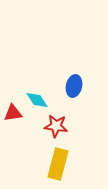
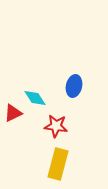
cyan diamond: moved 2 px left, 2 px up
red triangle: rotated 18 degrees counterclockwise
